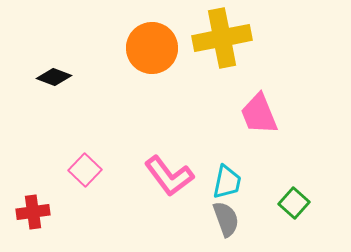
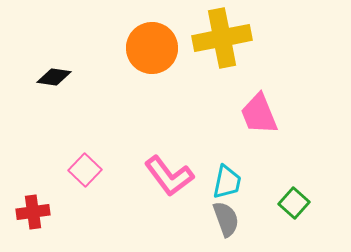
black diamond: rotated 12 degrees counterclockwise
